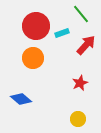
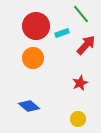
blue diamond: moved 8 px right, 7 px down
